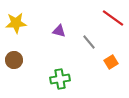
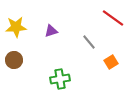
yellow star: moved 4 px down
purple triangle: moved 8 px left; rotated 32 degrees counterclockwise
